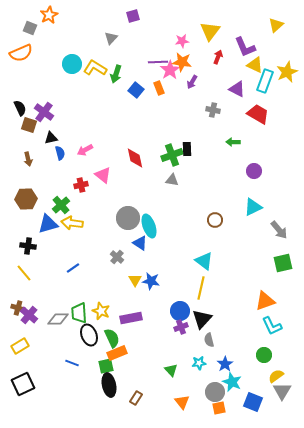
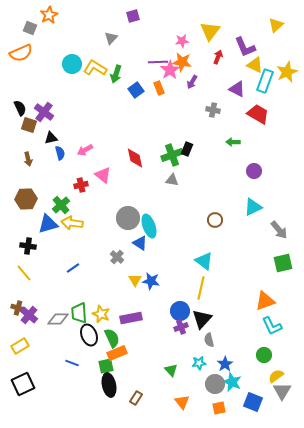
blue square at (136, 90): rotated 14 degrees clockwise
black rectangle at (187, 149): rotated 24 degrees clockwise
yellow star at (101, 311): moved 3 px down
gray circle at (215, 392): moved 8 px up
